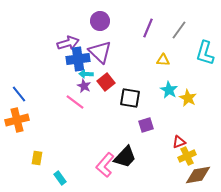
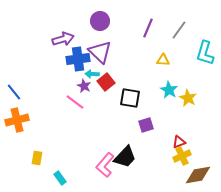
purple arrow: moved 5 px left, 4 px up
cyan arrow: moved 6 px right
blue line: moved 5 px left, 2 px up
yellow cross: moved 5 px left
